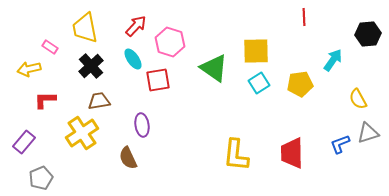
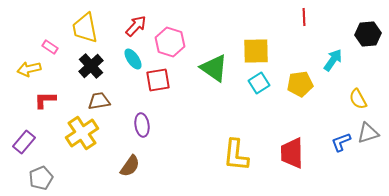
blue L-shape: moved 1 px right, 2 px up
brown semicircle: moved 2 px right, 8 px down; rotated 120 degrees counterclockwise
